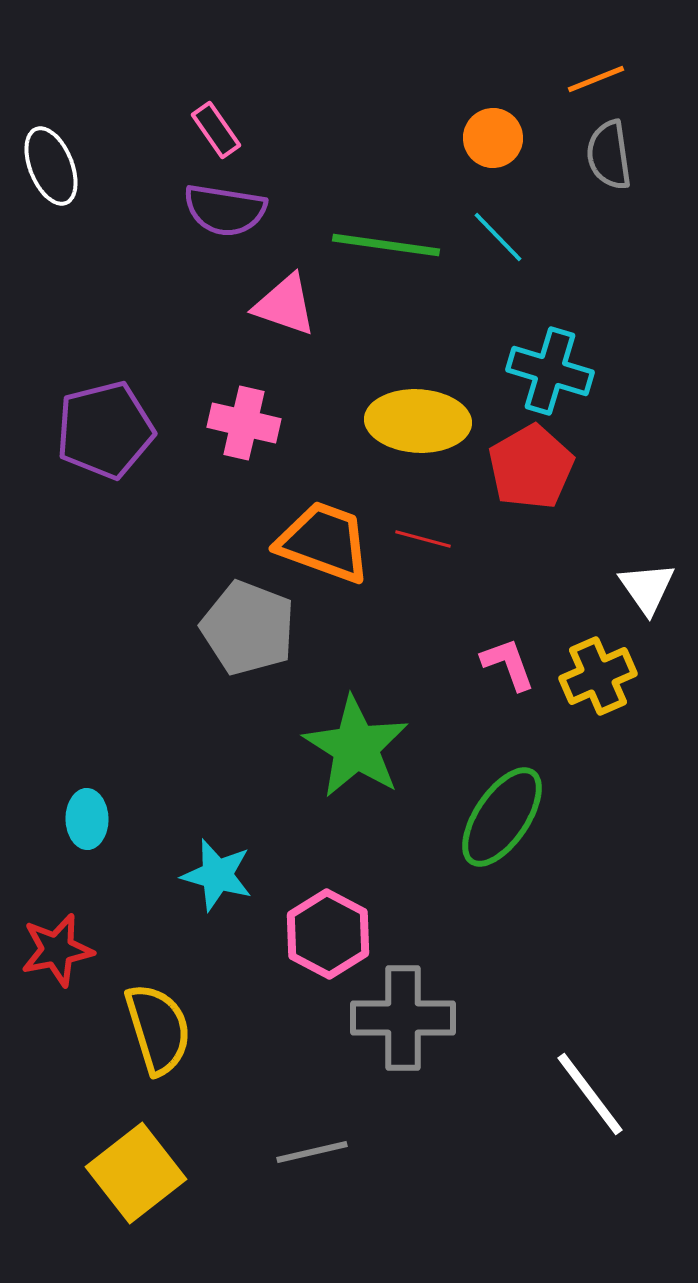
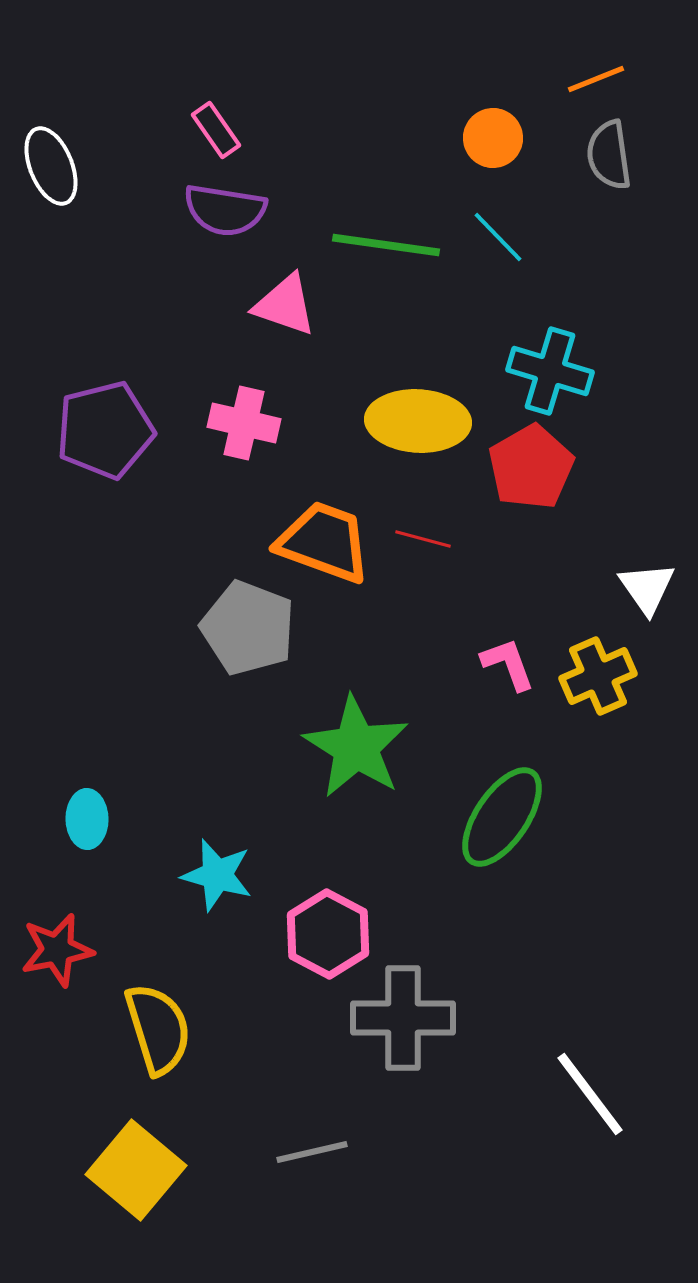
yellow square: moved 3 px up; rotated 12 degrees counterclockwise
